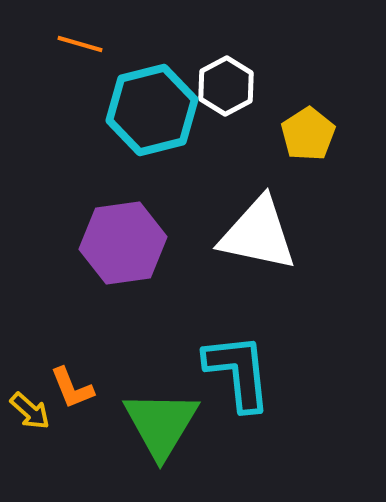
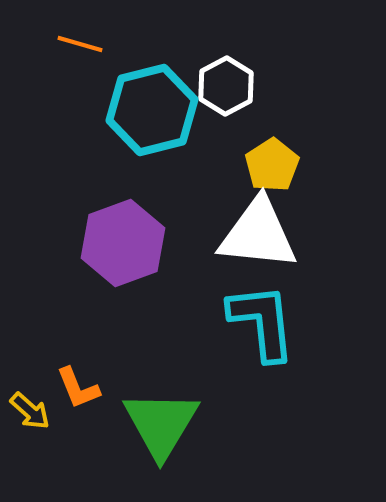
yellow pentagon: moved 36 px left, 31 px down
white triangle: rotated 6 degrees counterclockwise
purple hexagon: rotated 12 degrees counterclockwise
cyan L-shape: moved 24 px right, 50 px up
orange L-shape: moved 6 px right
